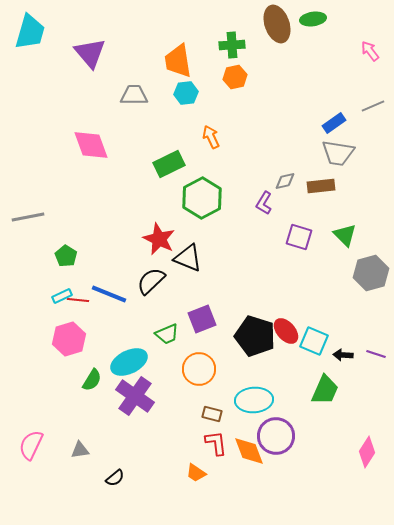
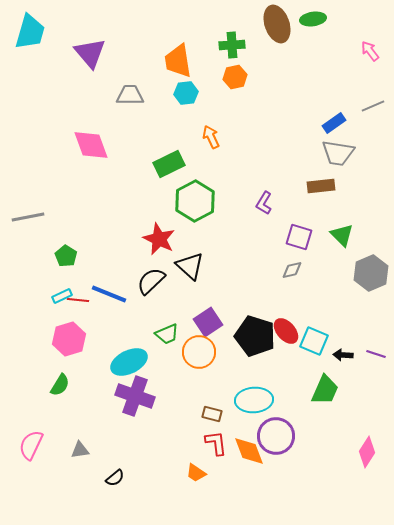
gray trapezoid at (134, 95): moved 4 px left
gray diamond at (285, 181): moved 7 px right, 89 px down
green hexagon at (202, 198): moved 7 px left, 3 px down
green triangle at (345, 235): moved 3 px left
black triangle at (188, 258): moved 2 px right, 8 px down; rotated 20 degrees clockwise
gray hexagon at (371, 273): rotated 8 degrees counterclockwise
purple square at (202, 319): moved 6 px right, 3 px down; rotated 12 degrees counterclockwise
orange circle at (199, 369): moved 17 px up
green semicircle at (92, 380): moved 32 px left, 5 px down
purple cross at (135, 396): rotated 15 degrees counterclockwise
